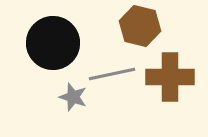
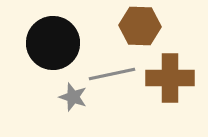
brown hexagon: rotated 12 degrees counterclockwise
brown cross: moved 1 px down
